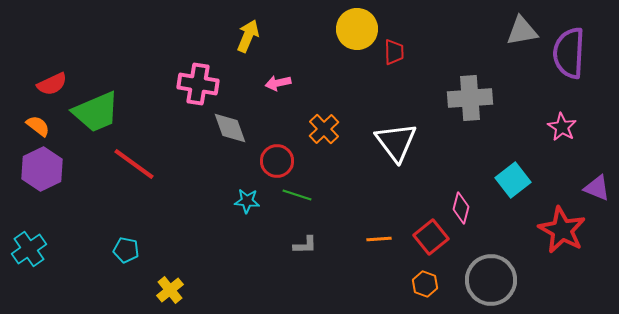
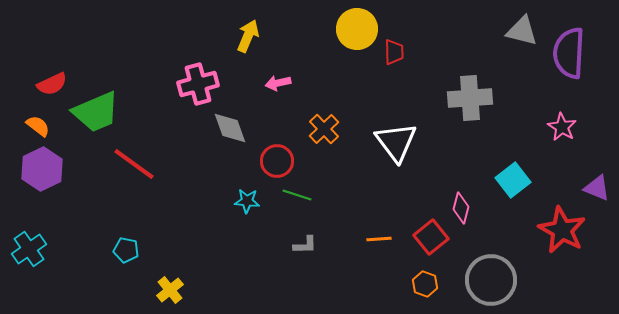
gray triangle: rotated 24 degrees clockwise
pink cross: rotated 24 degrees counterclockwise
